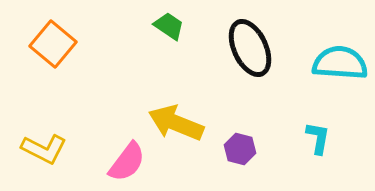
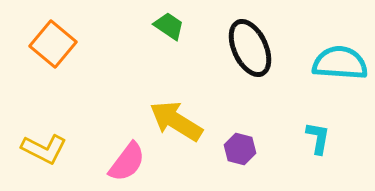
yellow arrow: moved 2 px up; rotated 10 degrees clockwise
